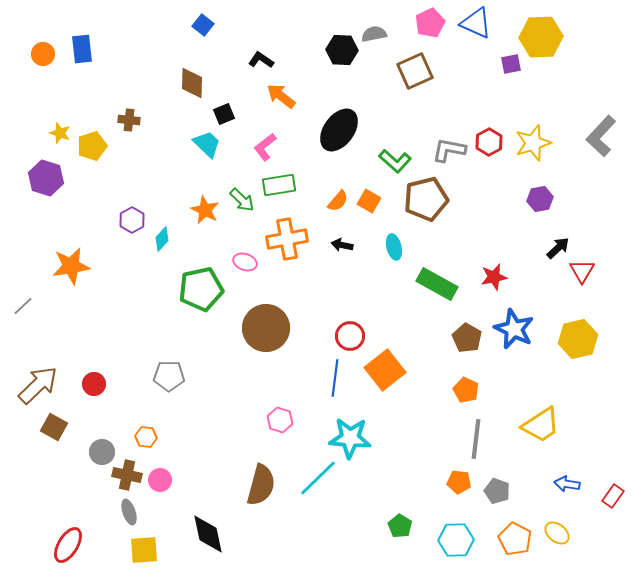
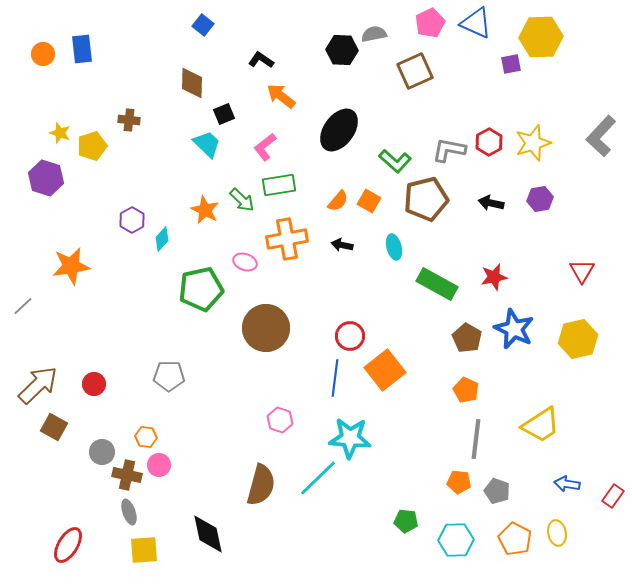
black arrow at (558, 248): moved 67 px left, 45 px up; rotated 125 degrees counterclockwise
pink circle at (160, 480): moved 1 px left, 15 px up
green pentagon at (400, 526): moved 6 px right, 5 px up; rotated 25 degrees counterclockwise
yellow ellipse at (557, 533): rotated 40 degrees clockwise
